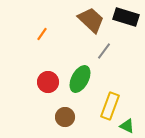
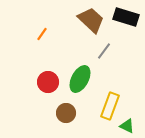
brown circle: moved 1 px right, 4 px up
